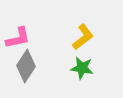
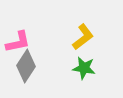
pink L-shape: moved 4 px down
green star: moved 2 px right
